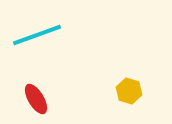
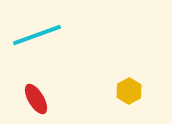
yellow hexagon: rotated 15 degrees clockwise
